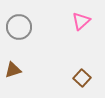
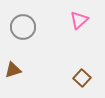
pink triangle: moved 2 px left, 1 px up
gray circle: moved 4 px right
